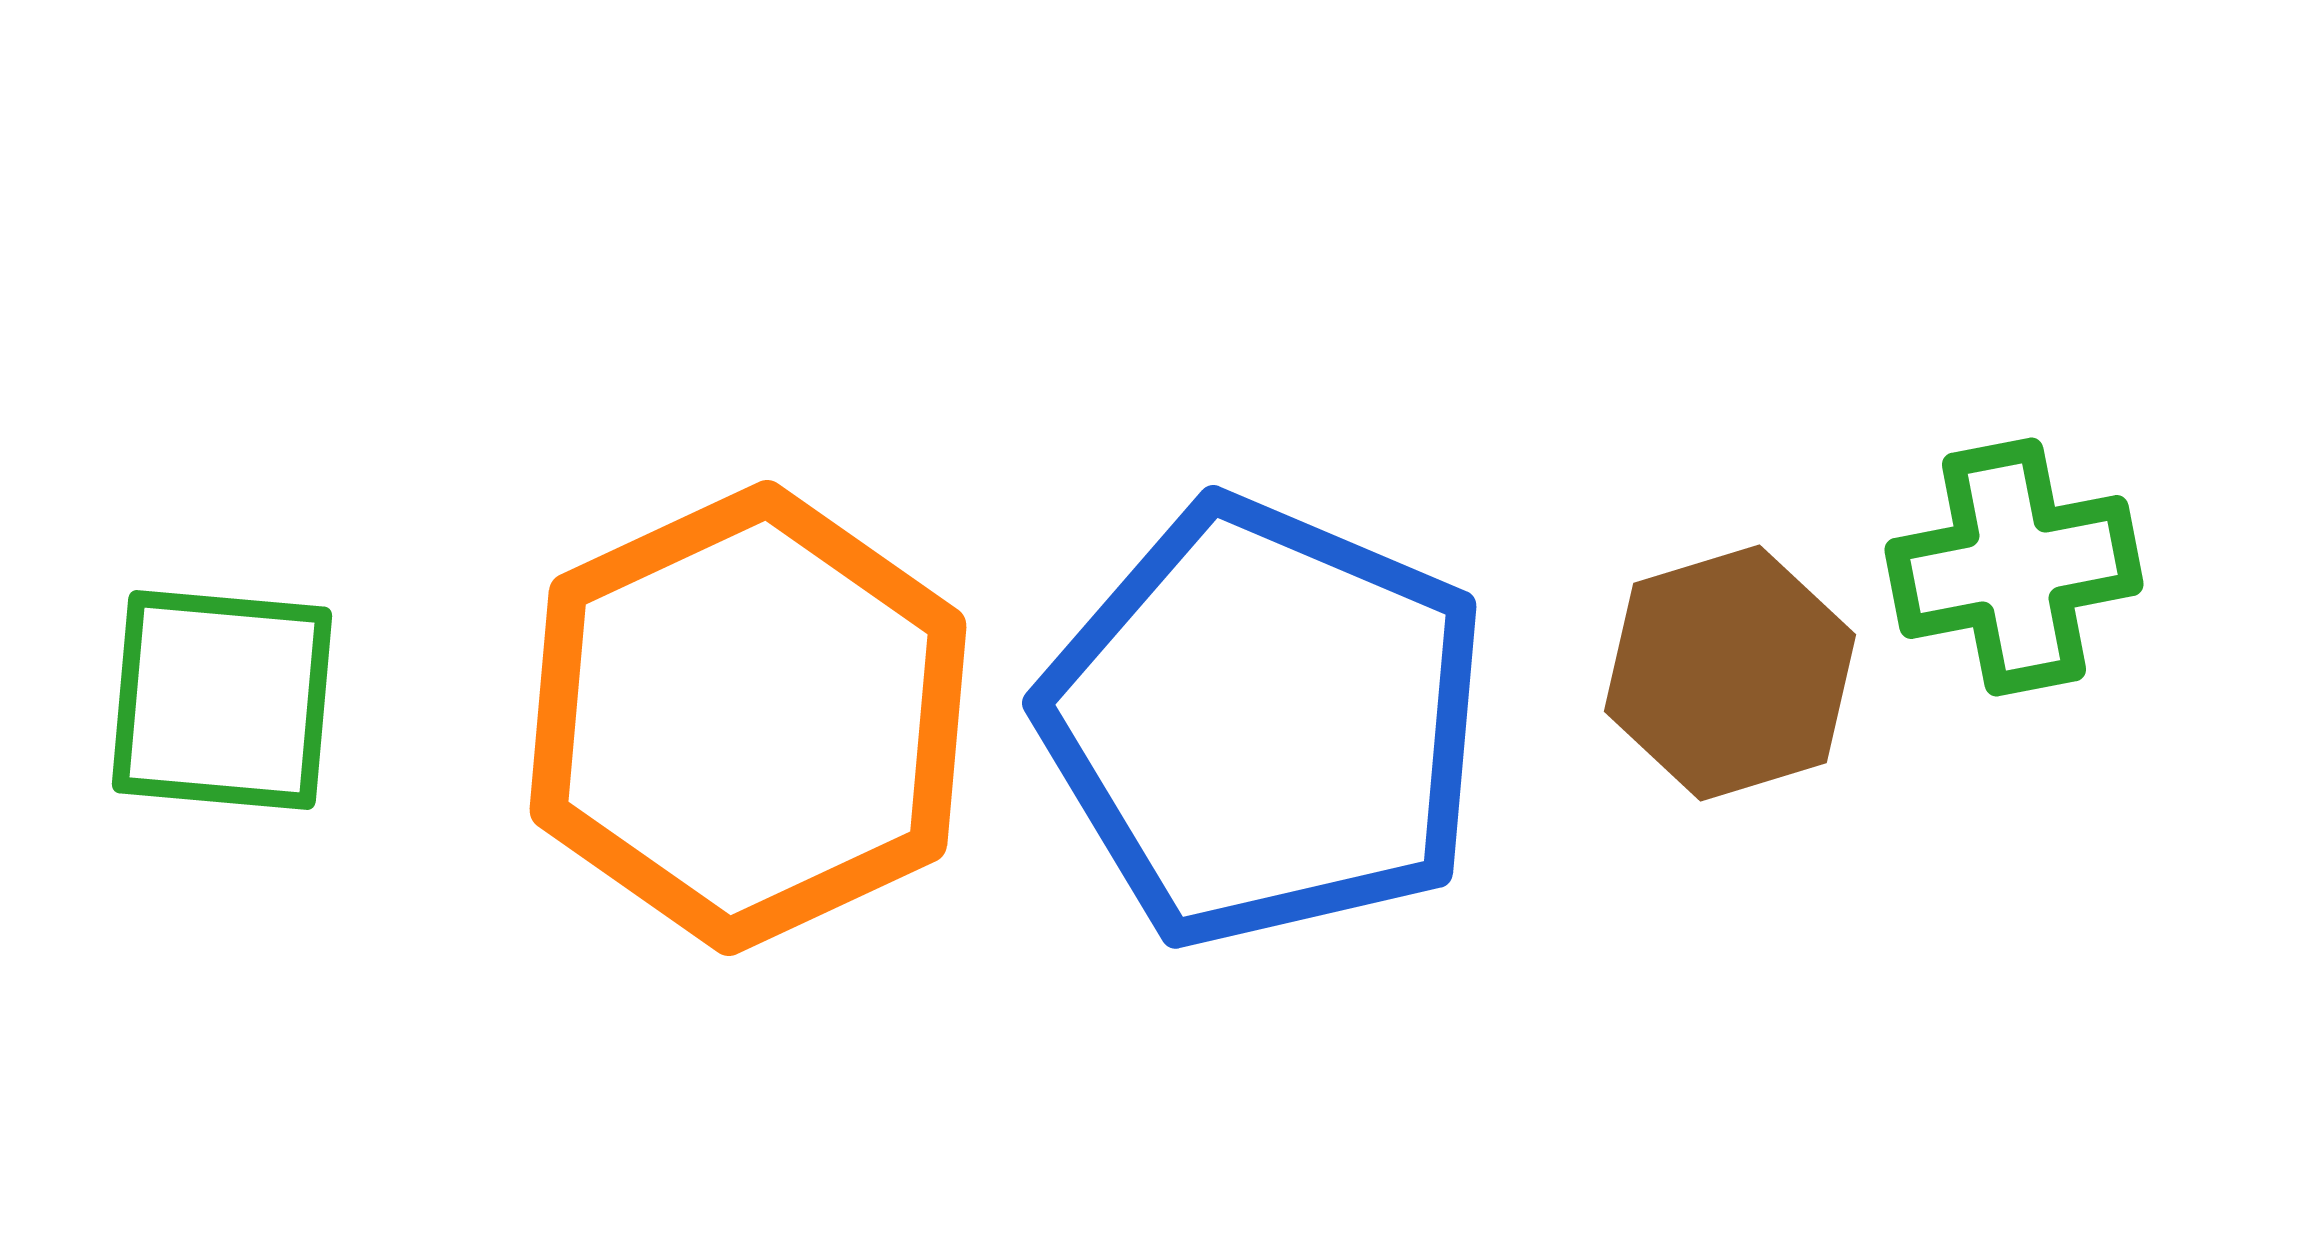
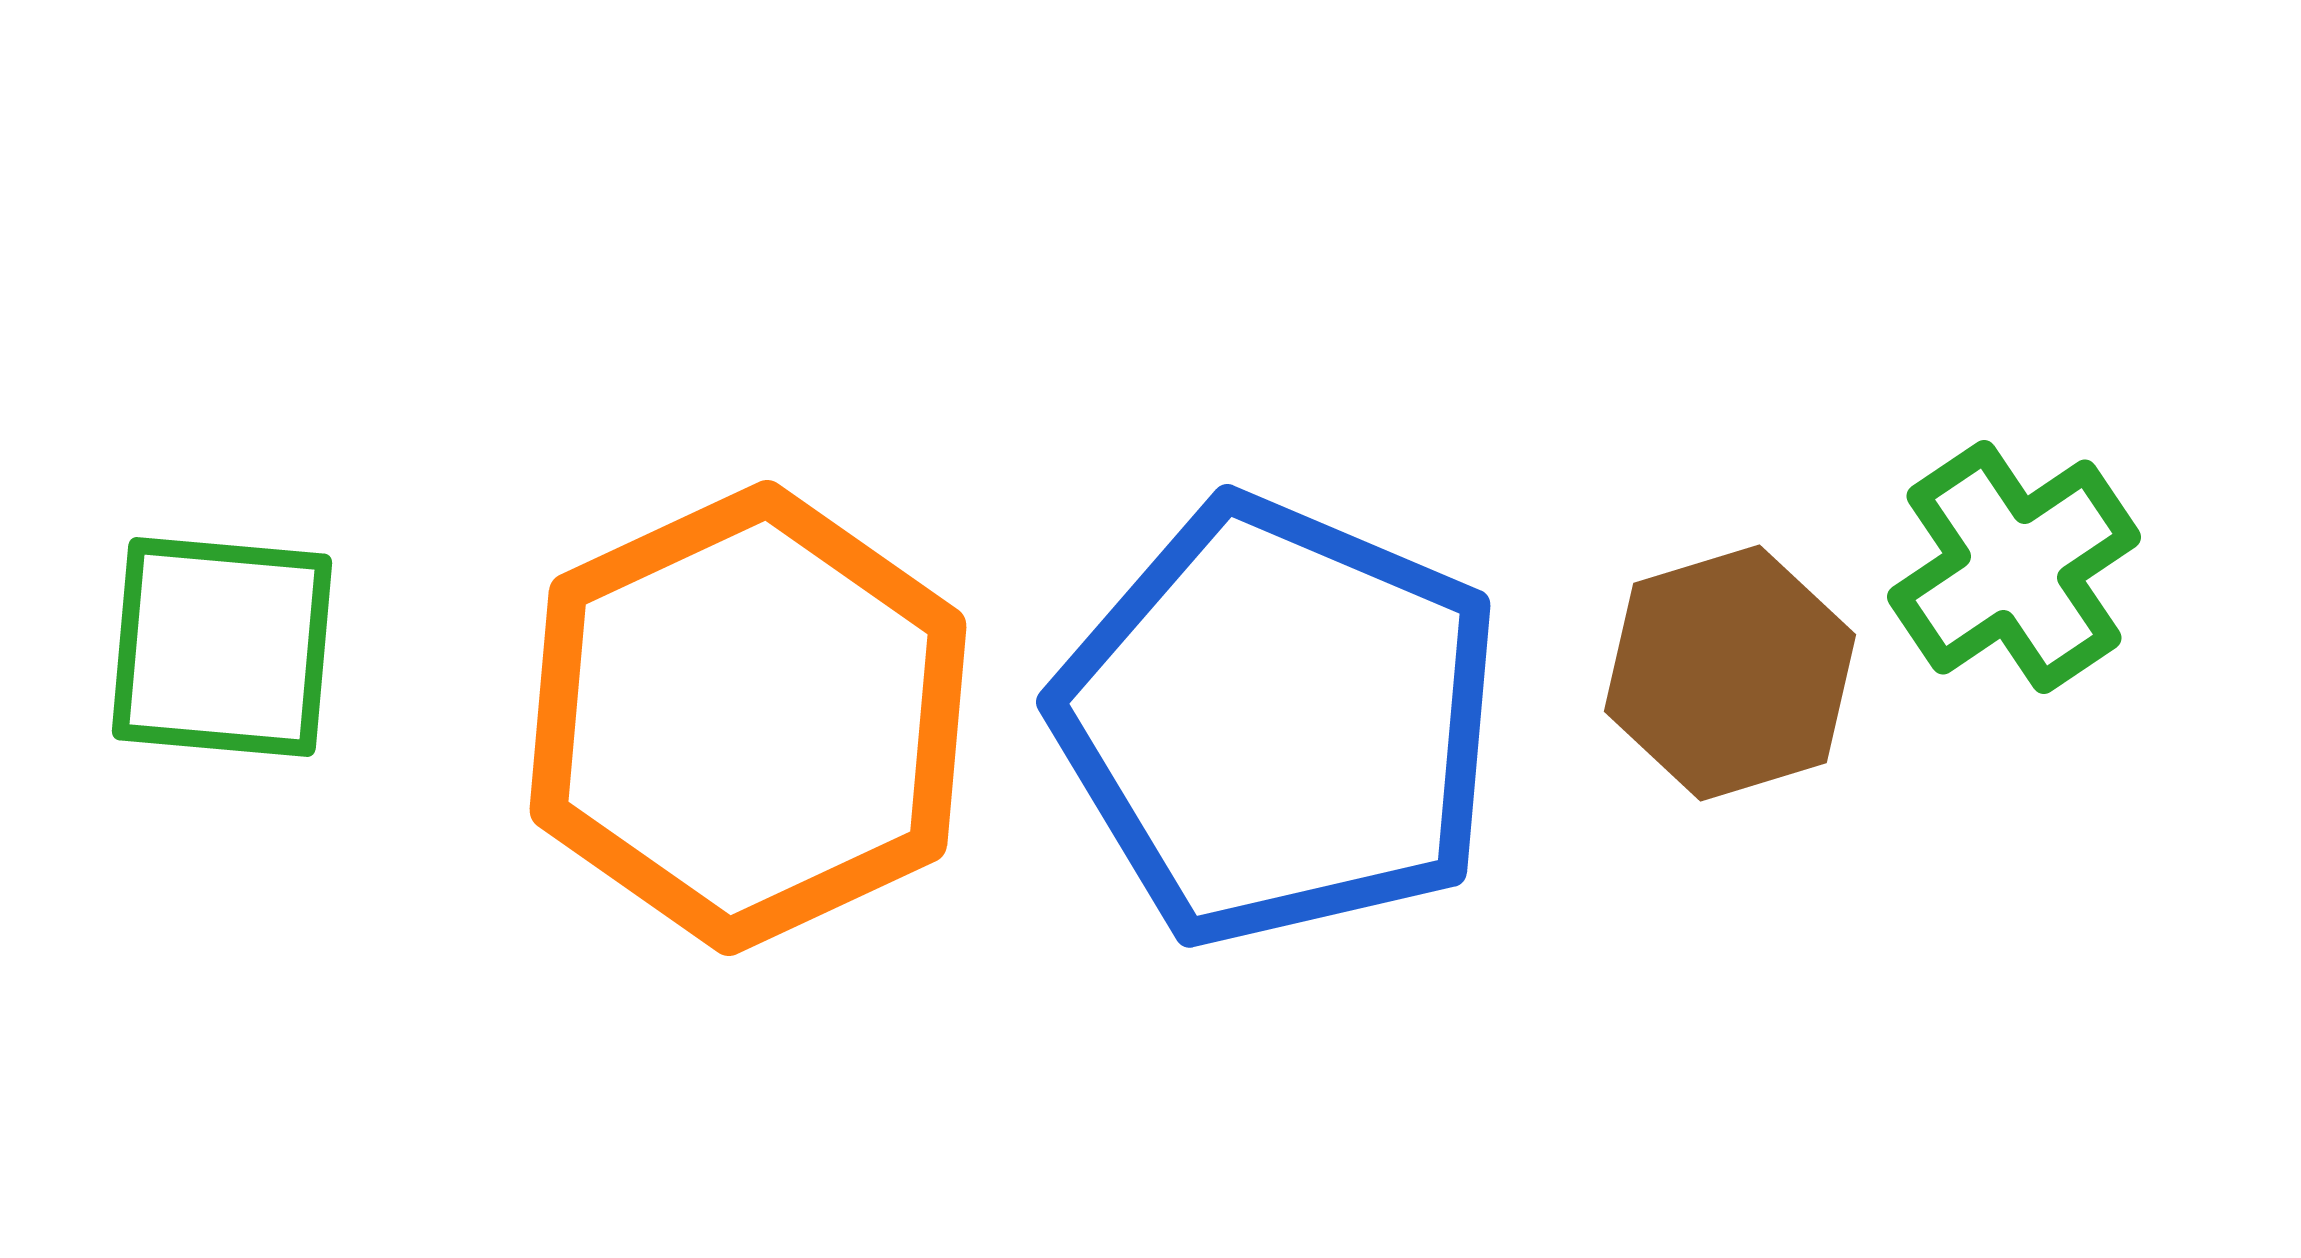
green cross: rotated 23 degrees counterclockwise
green square: moved 53 px up
blue pentagon: moved 14 px right, 1 px up
